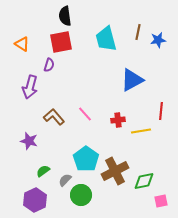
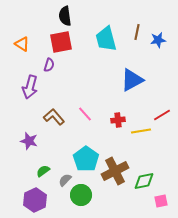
brown line: moved 1 px left
red line: moved 1 px right, 4 px down; rotated 54 degrees clockwise
